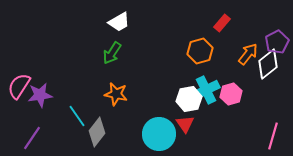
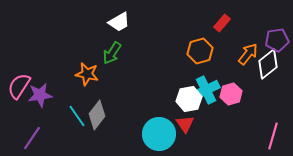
purple pentagon: moved 2 px up; rotated 20 degrees clockwise
orange star: moved 29 px left, 20 px up
gray diamond: moved 17 px up
